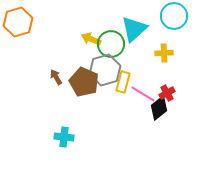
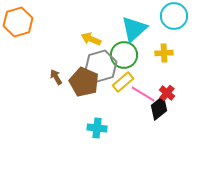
green circle: moved 13 px right, 11 px down
gray hexagon: moved 4 px left, 4 px up
yellow rectangle: rotated 35 degrees clockwise
red cross: rotated 21 degrees counterclockwise
cyan cross: moved 33 px right, 9 px up
